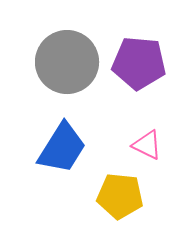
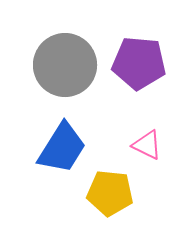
gray circle: moved 2 px left, 3 px down
yellow pentagon: moved 10 px left, 3 px up
